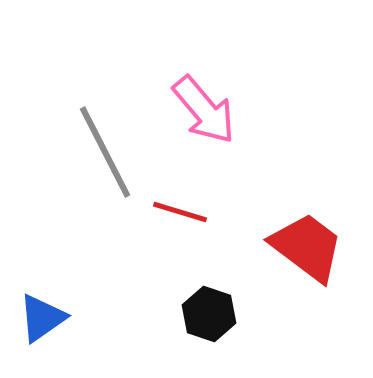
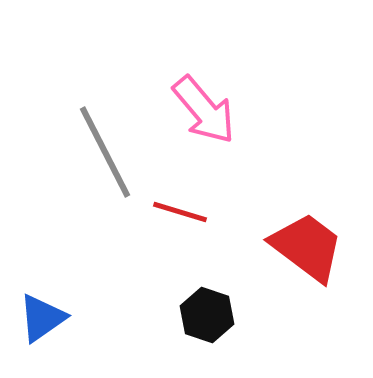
black hexagon: moved 2 px left, 1 px down
